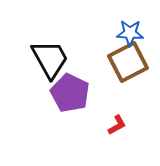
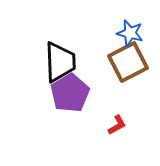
blue star: rotated 12 degrees clockwise
black trapezoid: moved 10 px right, 3 px down; rotated 27 degrees clockwise
purple pentagon: rotated 15 degrees clockwise
